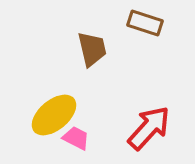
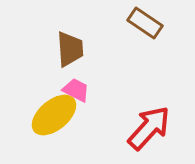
brown rectangle: rotated 16 degrees clockwise
brown trapezoid: moved 22 px left; rotated 9 degrees clockwise
pink trapezoid: moved 48 px up
